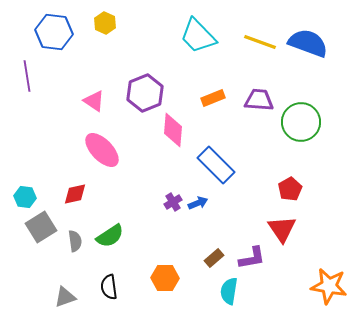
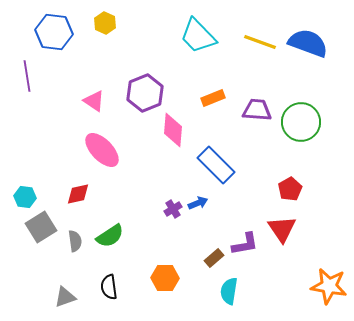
purple trapezoid: moved 2 px left, 10 px down
red diamond: moved 3 px right
purple cross: moved 7 px down
purple L-shape: moved 7 px left, 14 px up
